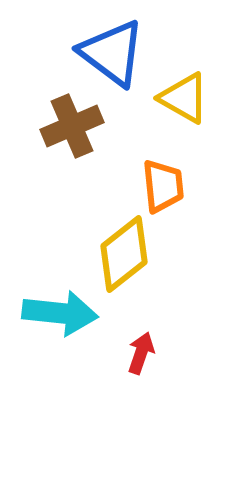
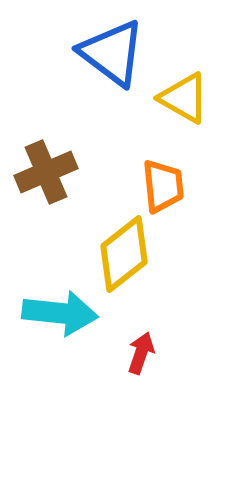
brown cross: moved 26 px left, 46 px down
